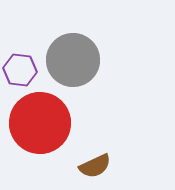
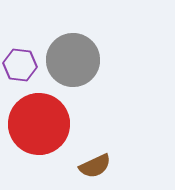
purple hexagon: moved 5 px up
red circle: moved 1 px left, 1 px down
